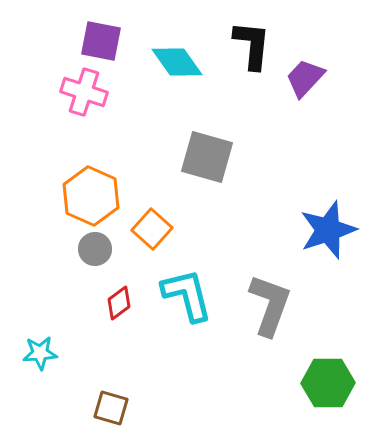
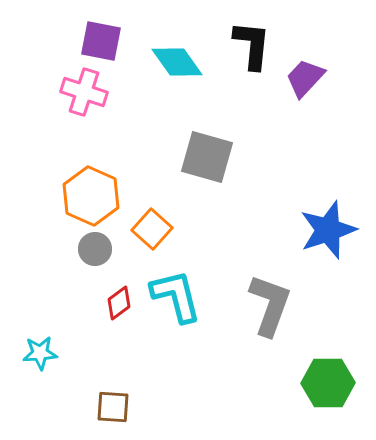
cyan L-shape: moved 11 px left, 1 px down
brown square: moved 2 px right, 1 px up; rotated 12 degrees counterclockwise
